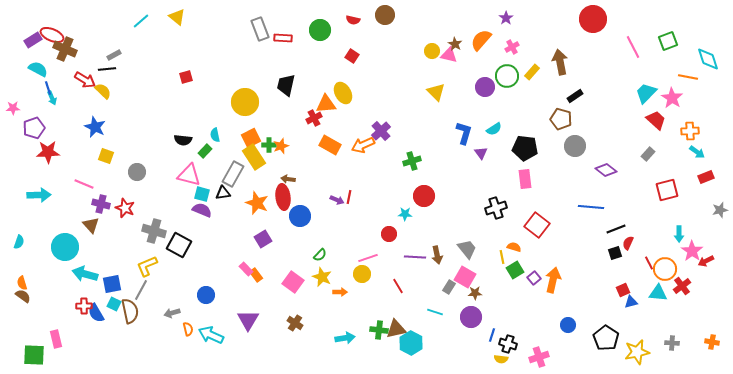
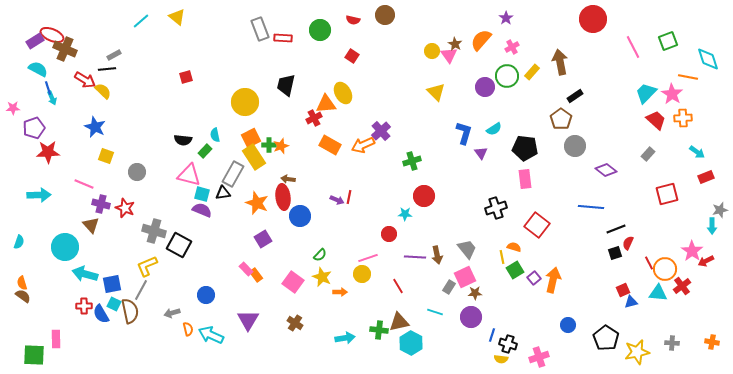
purple rectangle at (33, 40): moved 2 px right, 1 px down
pink triangle at (449, 55): rotated 42 degrees clockwise
pink star at (672, 98): moved 4 px up
brown pentagon at (561, 119): rotated 20 degrees clockwise
orange cross at (690, 131): moved 7 px left, 13 px up
red square at (667, 190): moved 4 px down
cyan arrow at (679, 234): moved 33 px right, 8 px up
pink square at (465, 277): rotated 35 degrees clockwise
blue semicircle at (96, 313): moved 5 px right, 1 px down
brown triangle at (396, 329): moved 3 px right, 7 px up
pink rectangle at (56, 339): rotated 12 degrees clockwise
